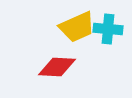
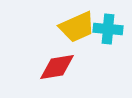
red diamond: rotated 12 degrees counterclockwise
